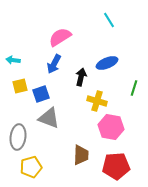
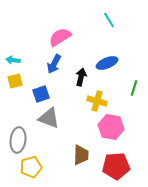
yellow square: moved 5 px left, 5 px up
gray ellipse: moved 3 px down
